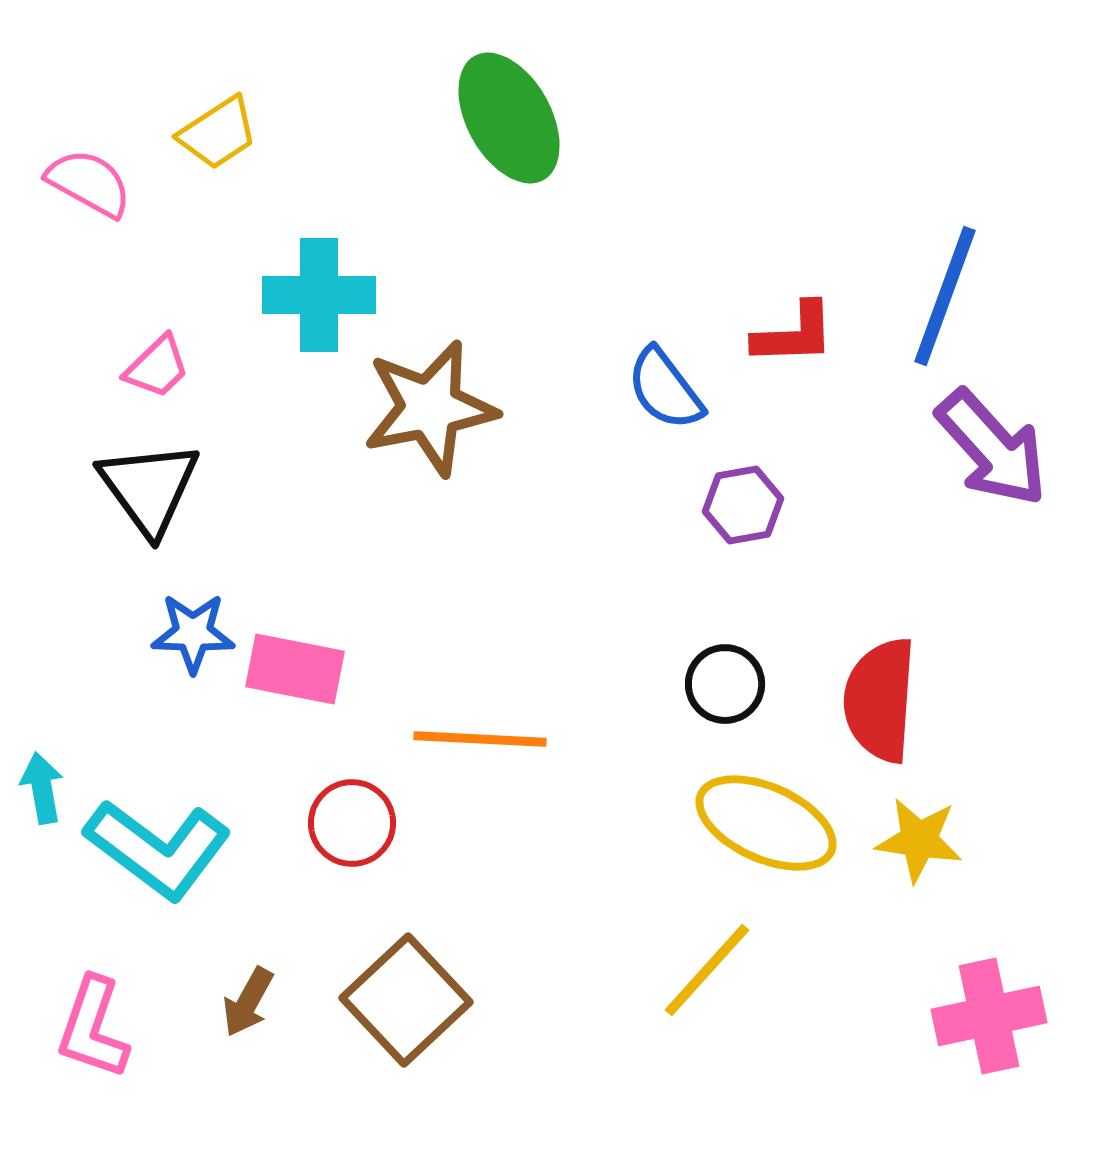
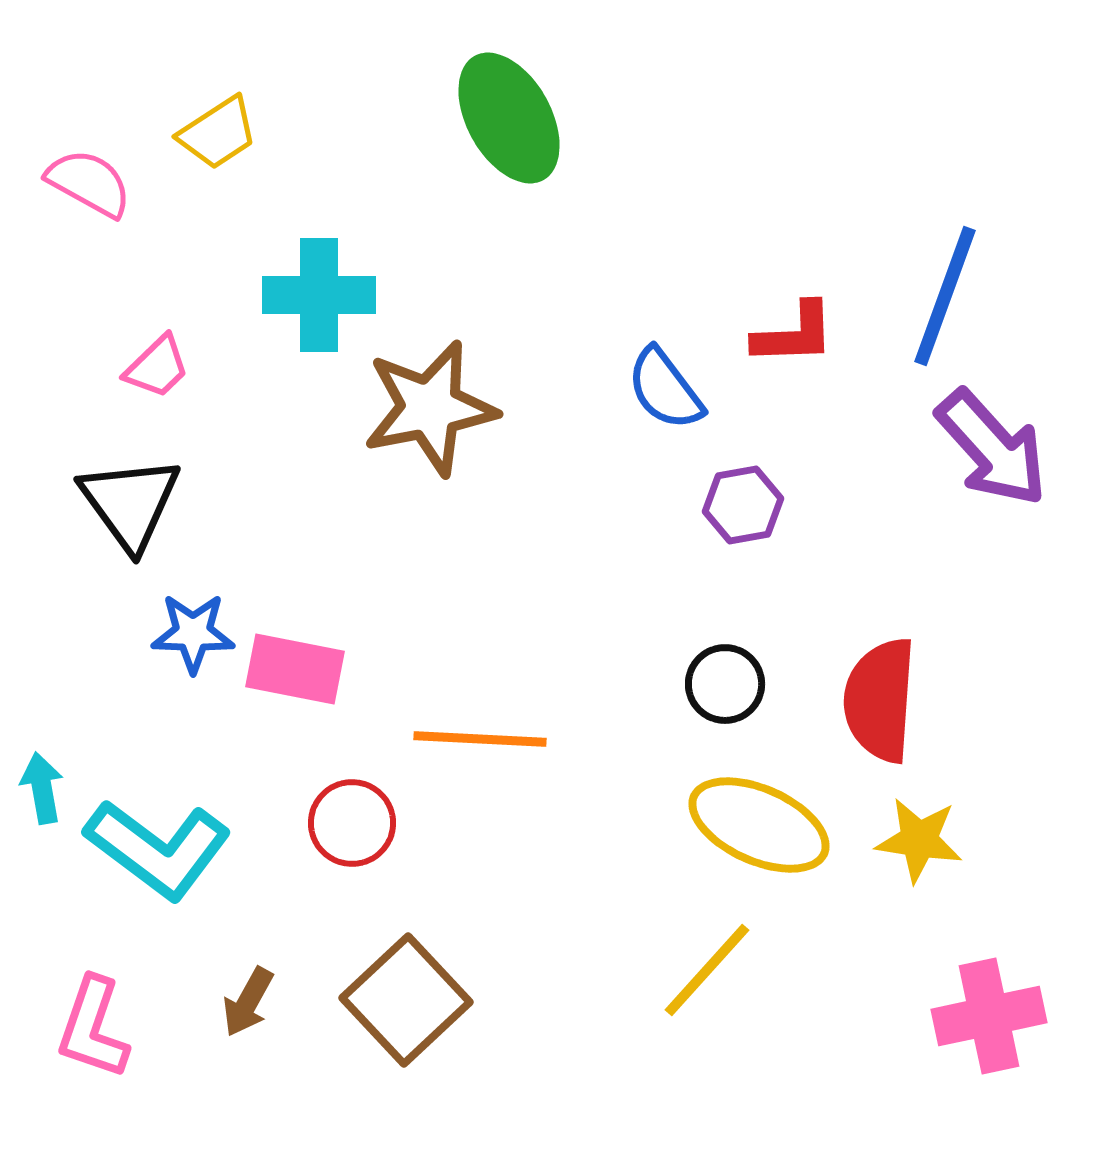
black triangle: moved 19 px left, 15 px down
yellow ellipse: moved 7 px left, 2 px down
